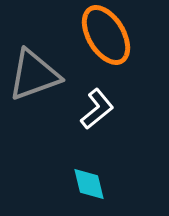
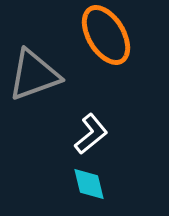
white L-shape: moved 6 px left, 25 px down
